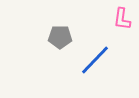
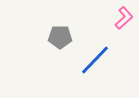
pink L-shape: moved 2 px right, 1 px up; rotated 140 degrees counterclockwise
